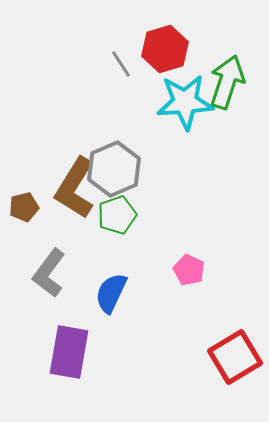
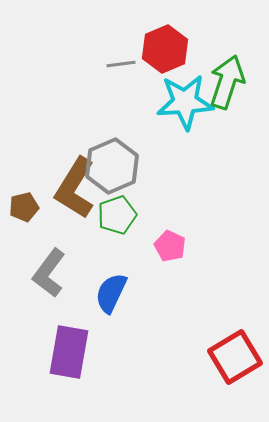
red hexagon: rotated 6 degrees counterclockwise
gray line: rotated 64 degrees counterclockwise
gray hexagon: moved 2 px left, 3 px up
pink pentagon: moved 19 px left, 24 px up
